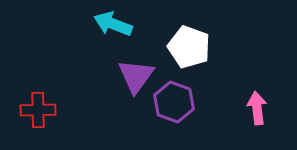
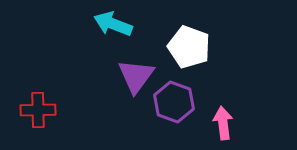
pink arrow: moved 34 px left, 15 px down
